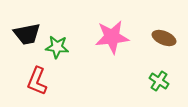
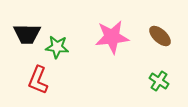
black trapezoid: rotated 12 degrees clockwise
brown ellipse: moved 4 px left, 2 px up; rotated 20 degrees clockwise
red L-shape: moved 1 px right, 1 px up
